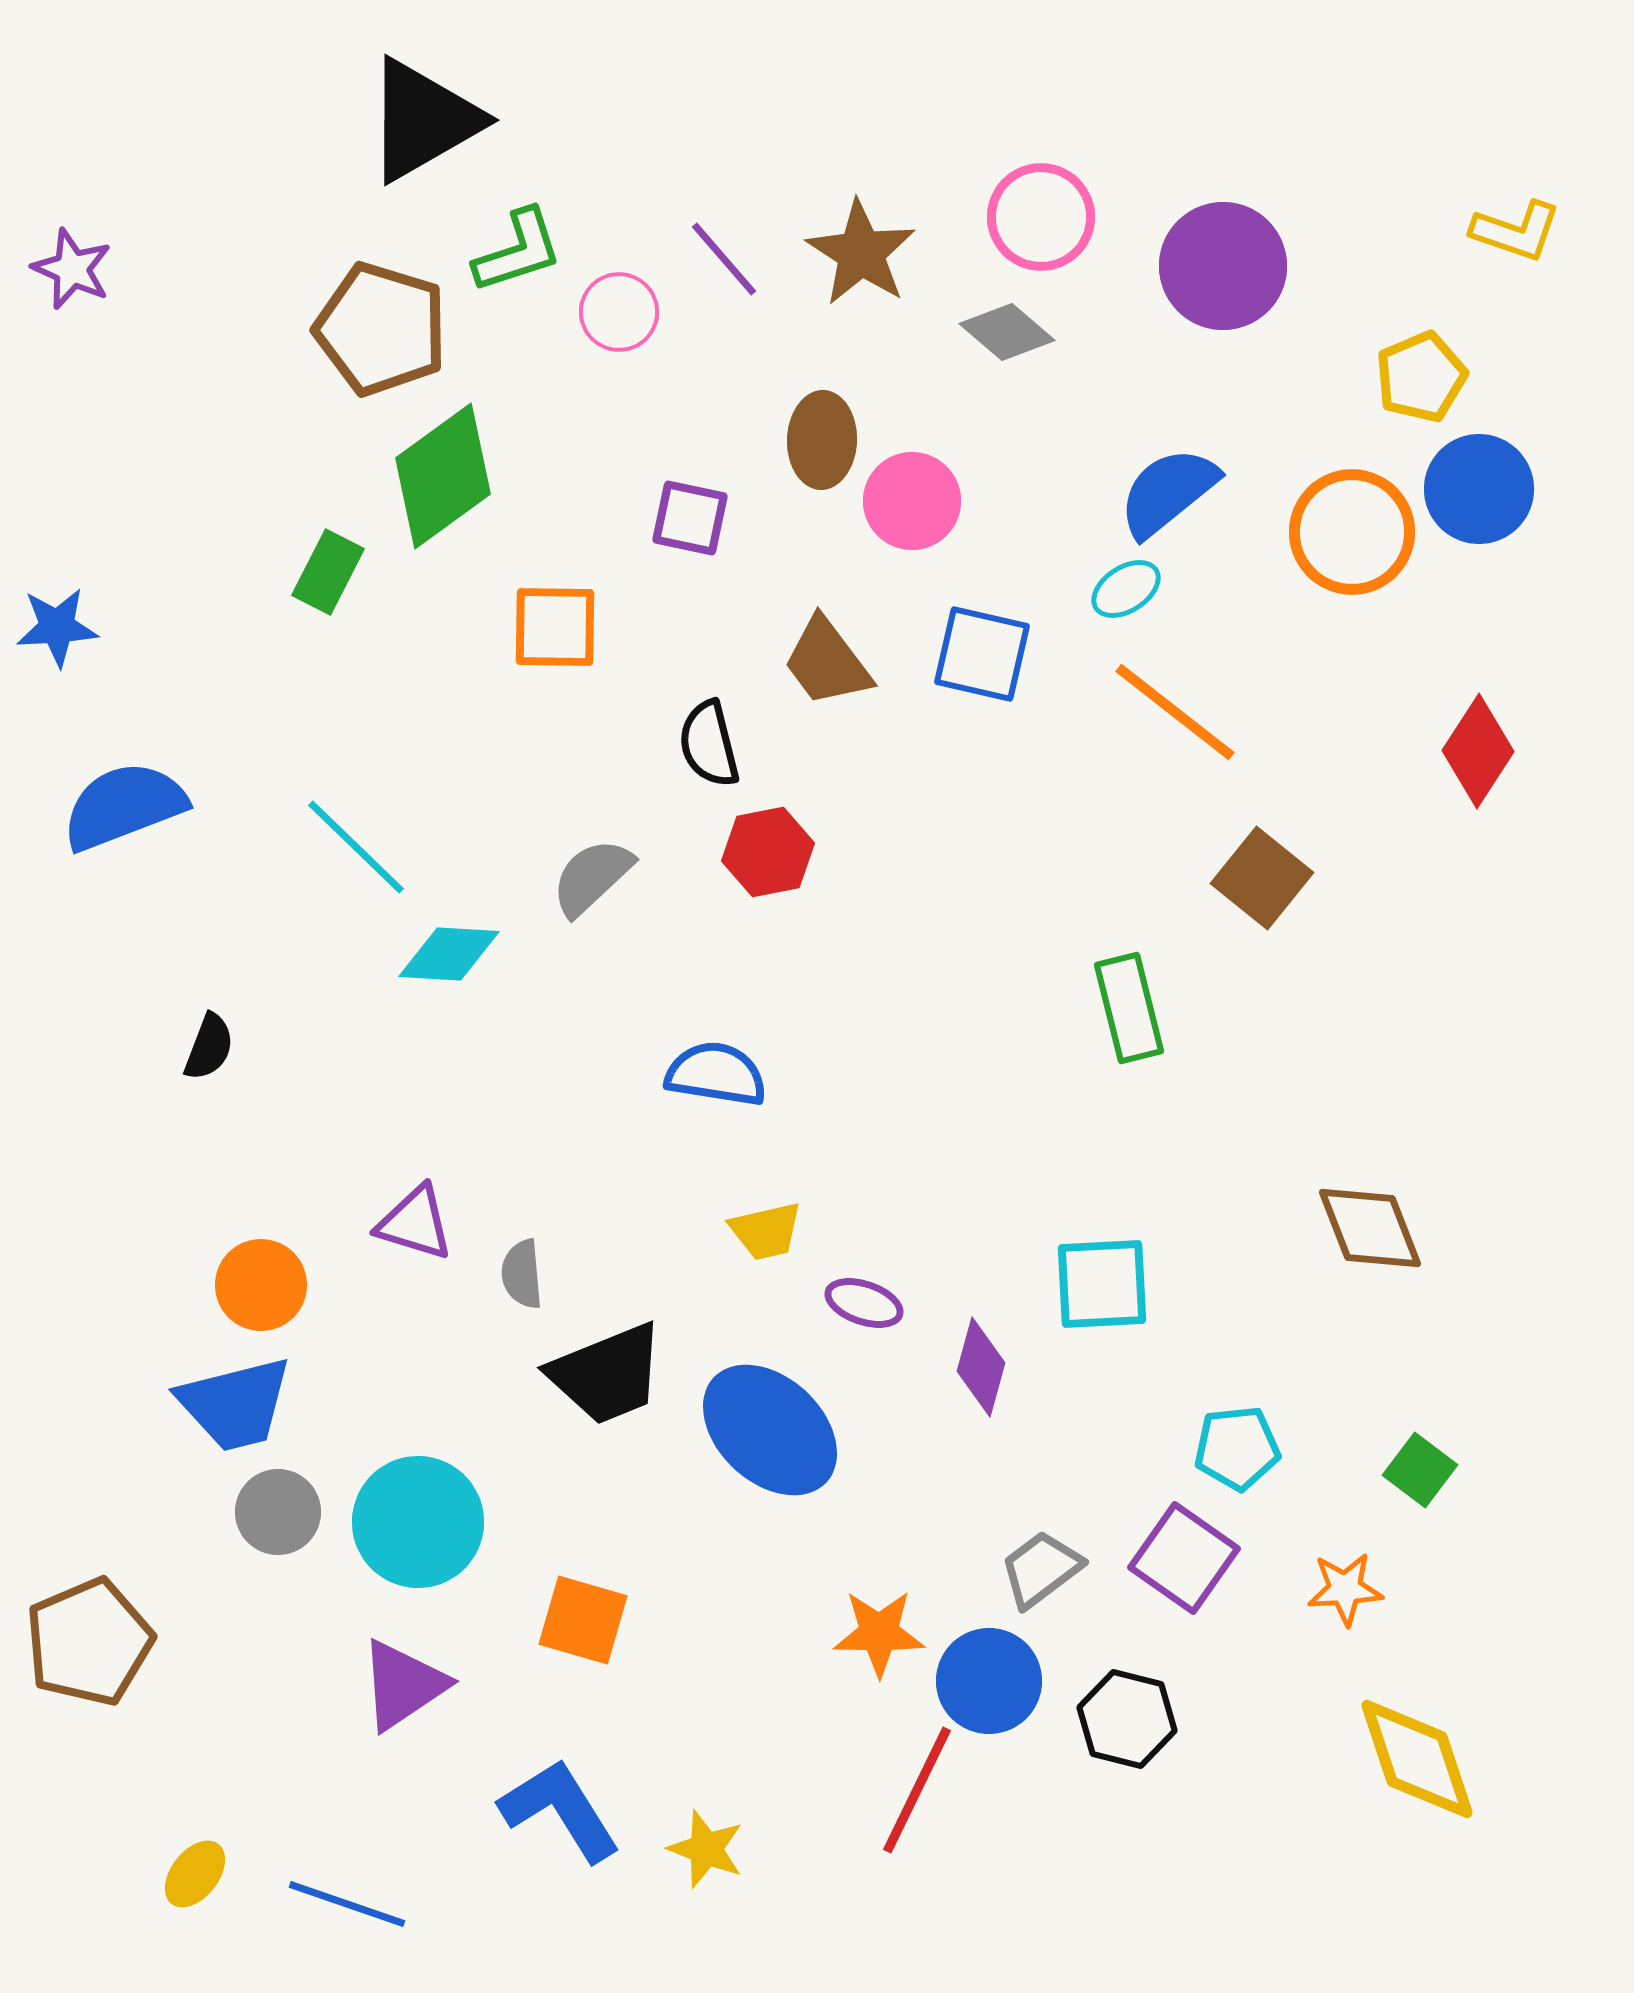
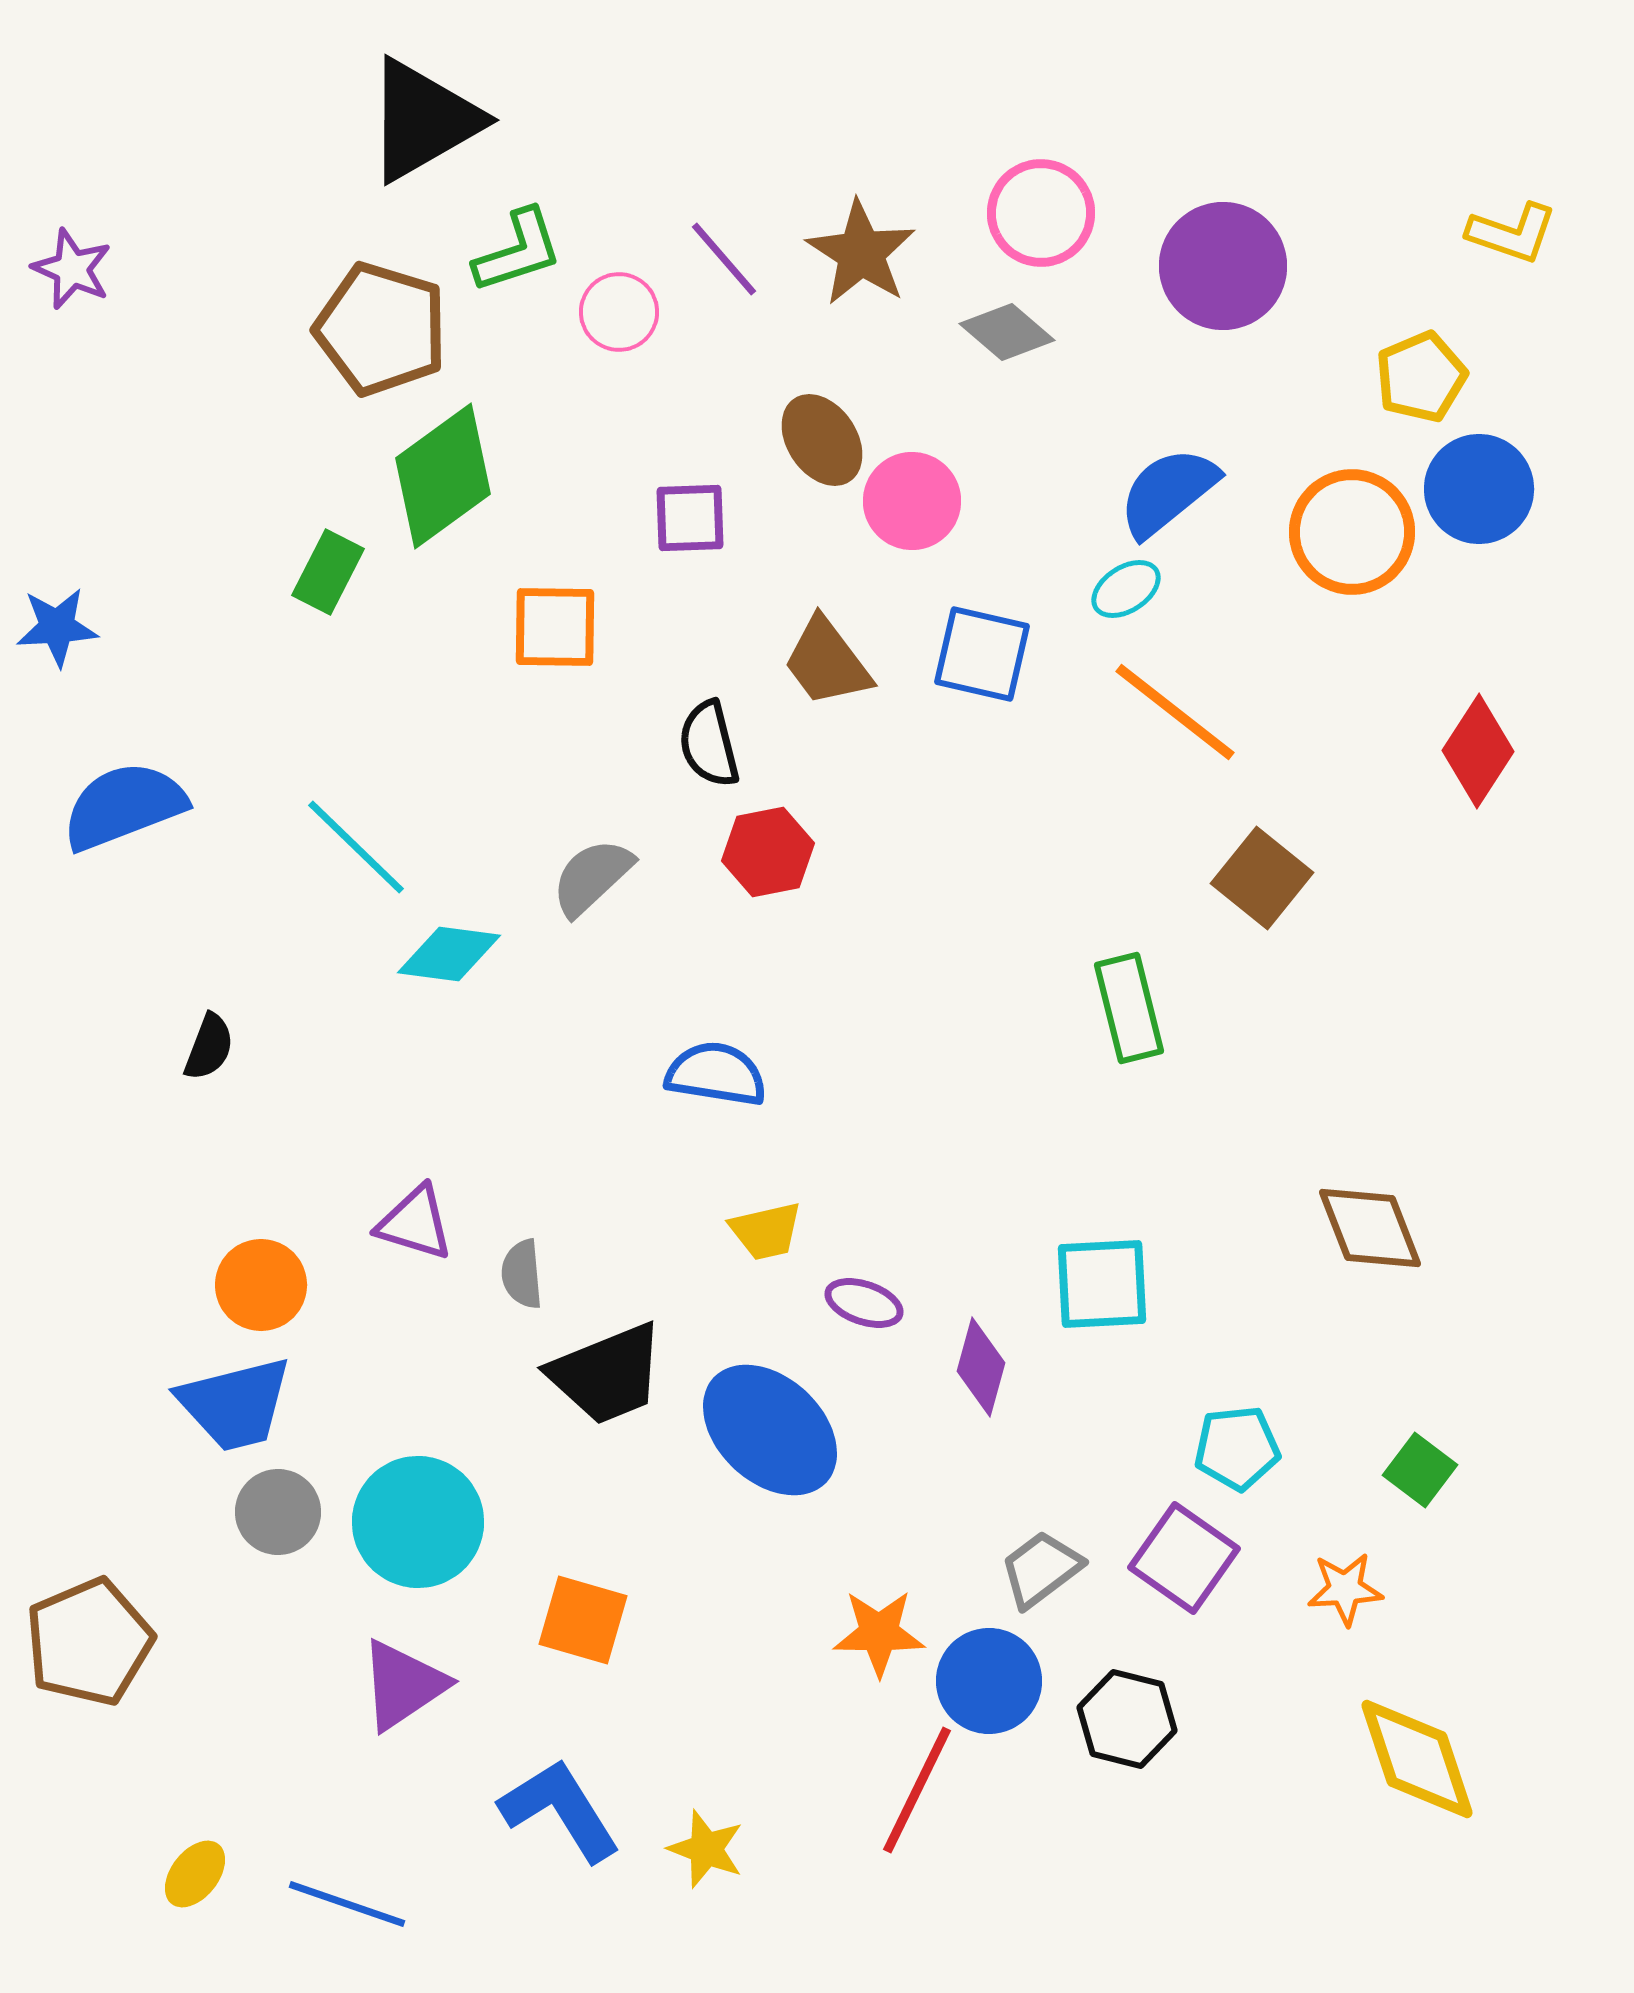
pink circle at (1041, 217): moved 4 px up
yellow L-shape at (1516, 231): moved 4 px left, 2 px down
brown ellipse at (822, 440): rotated 36 degrees counterclockwise
purple square at (690, 518): rotated 14 degrees counterclockwise
cyan diamond at (449, 954): rotated 4 degrees clockwise
